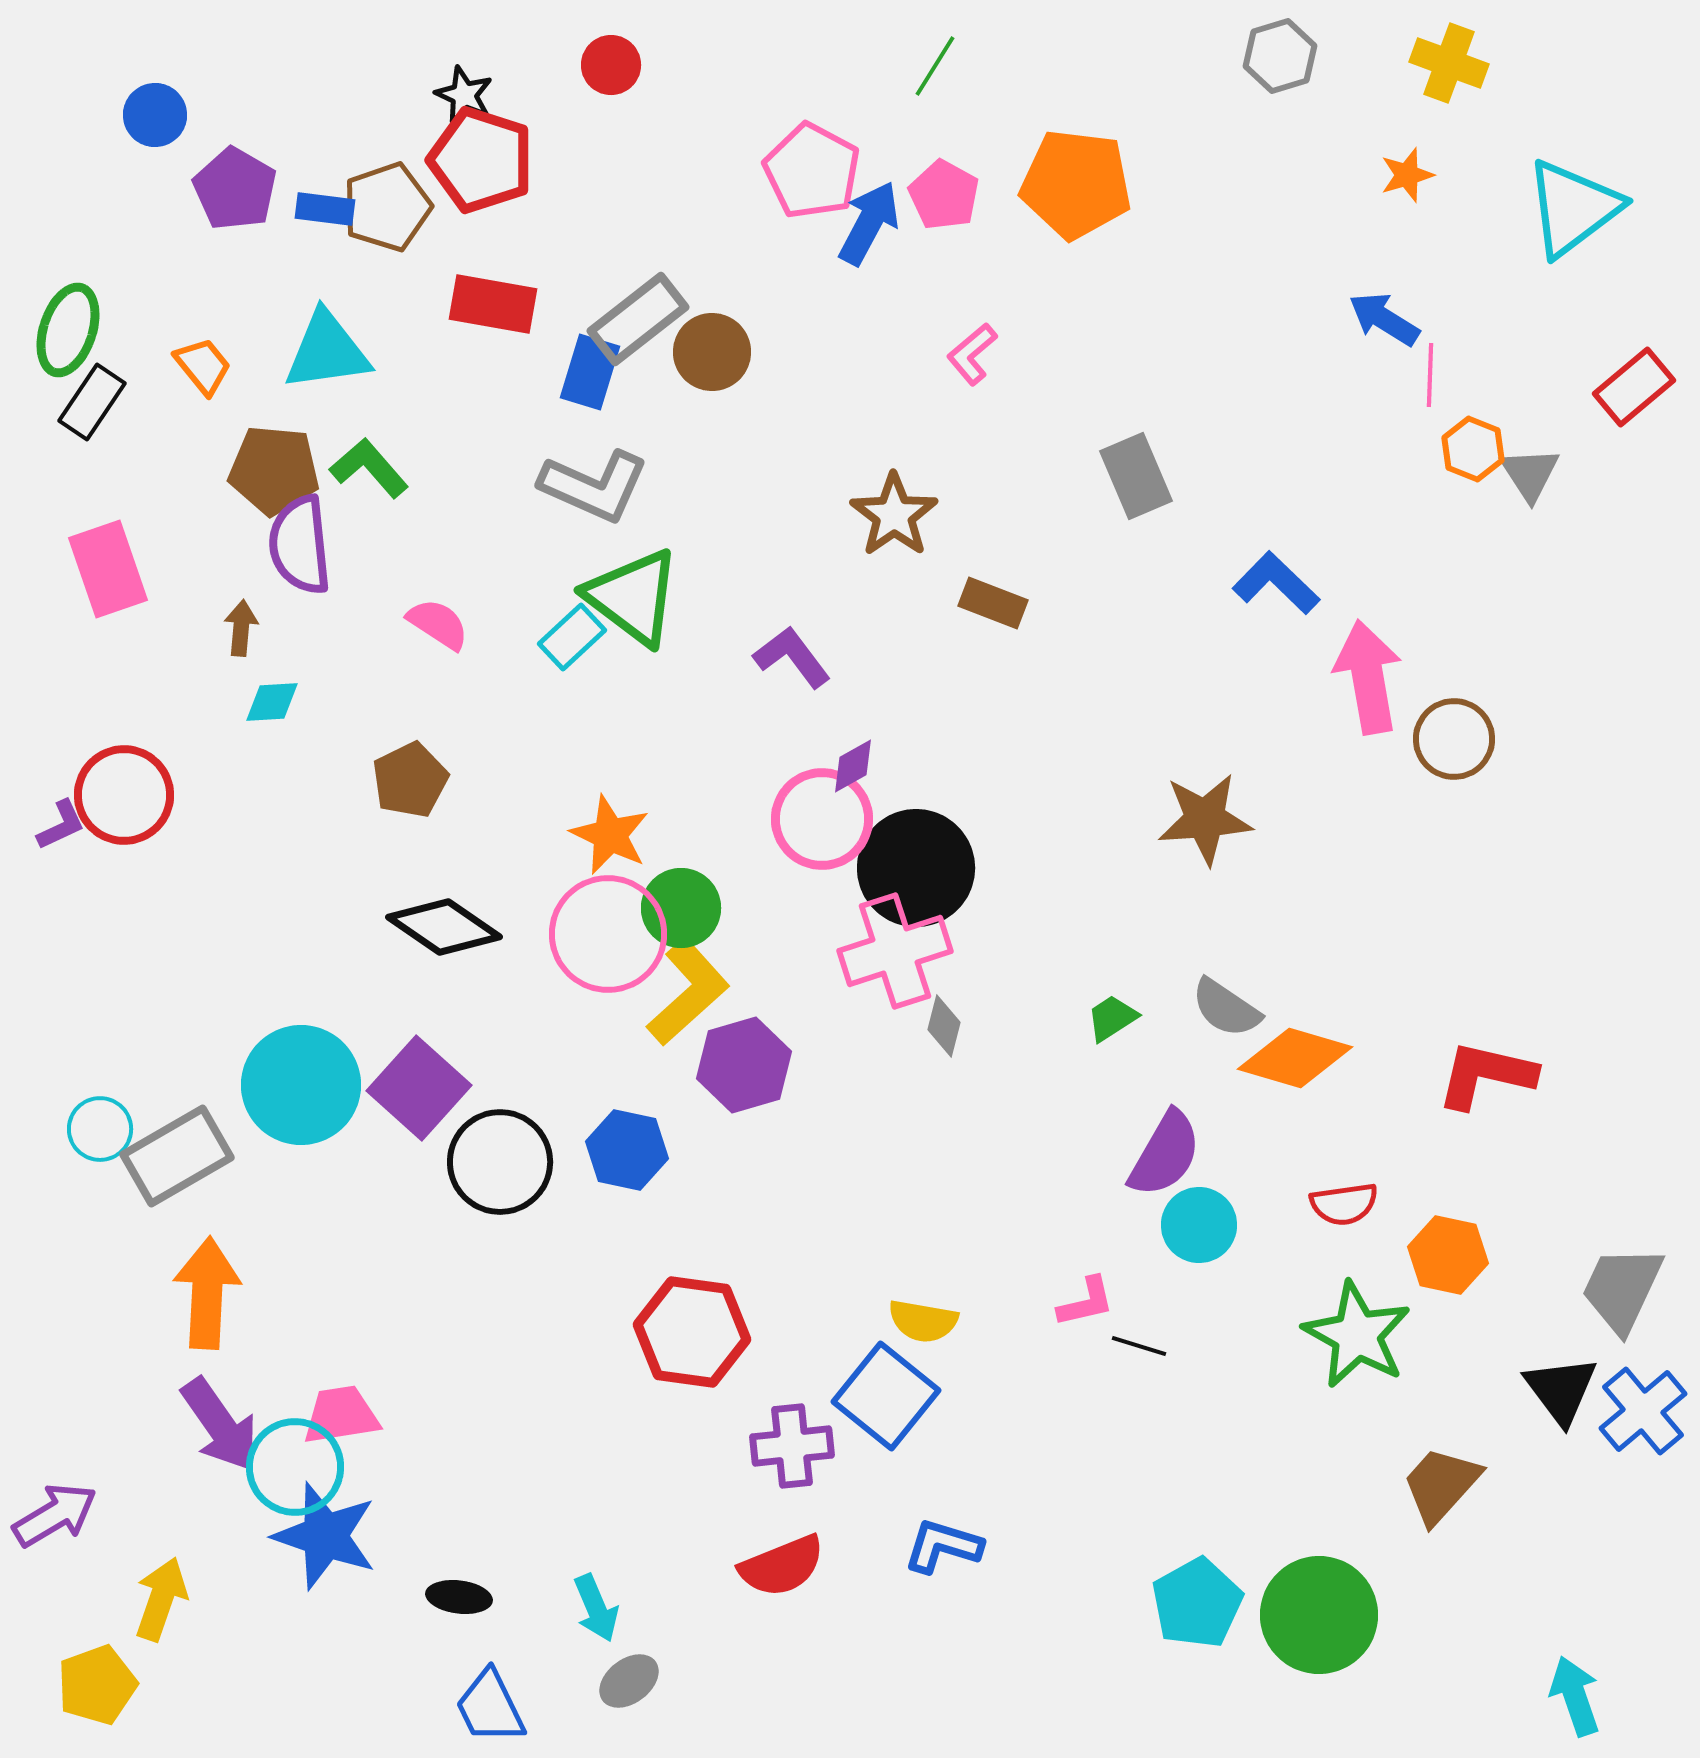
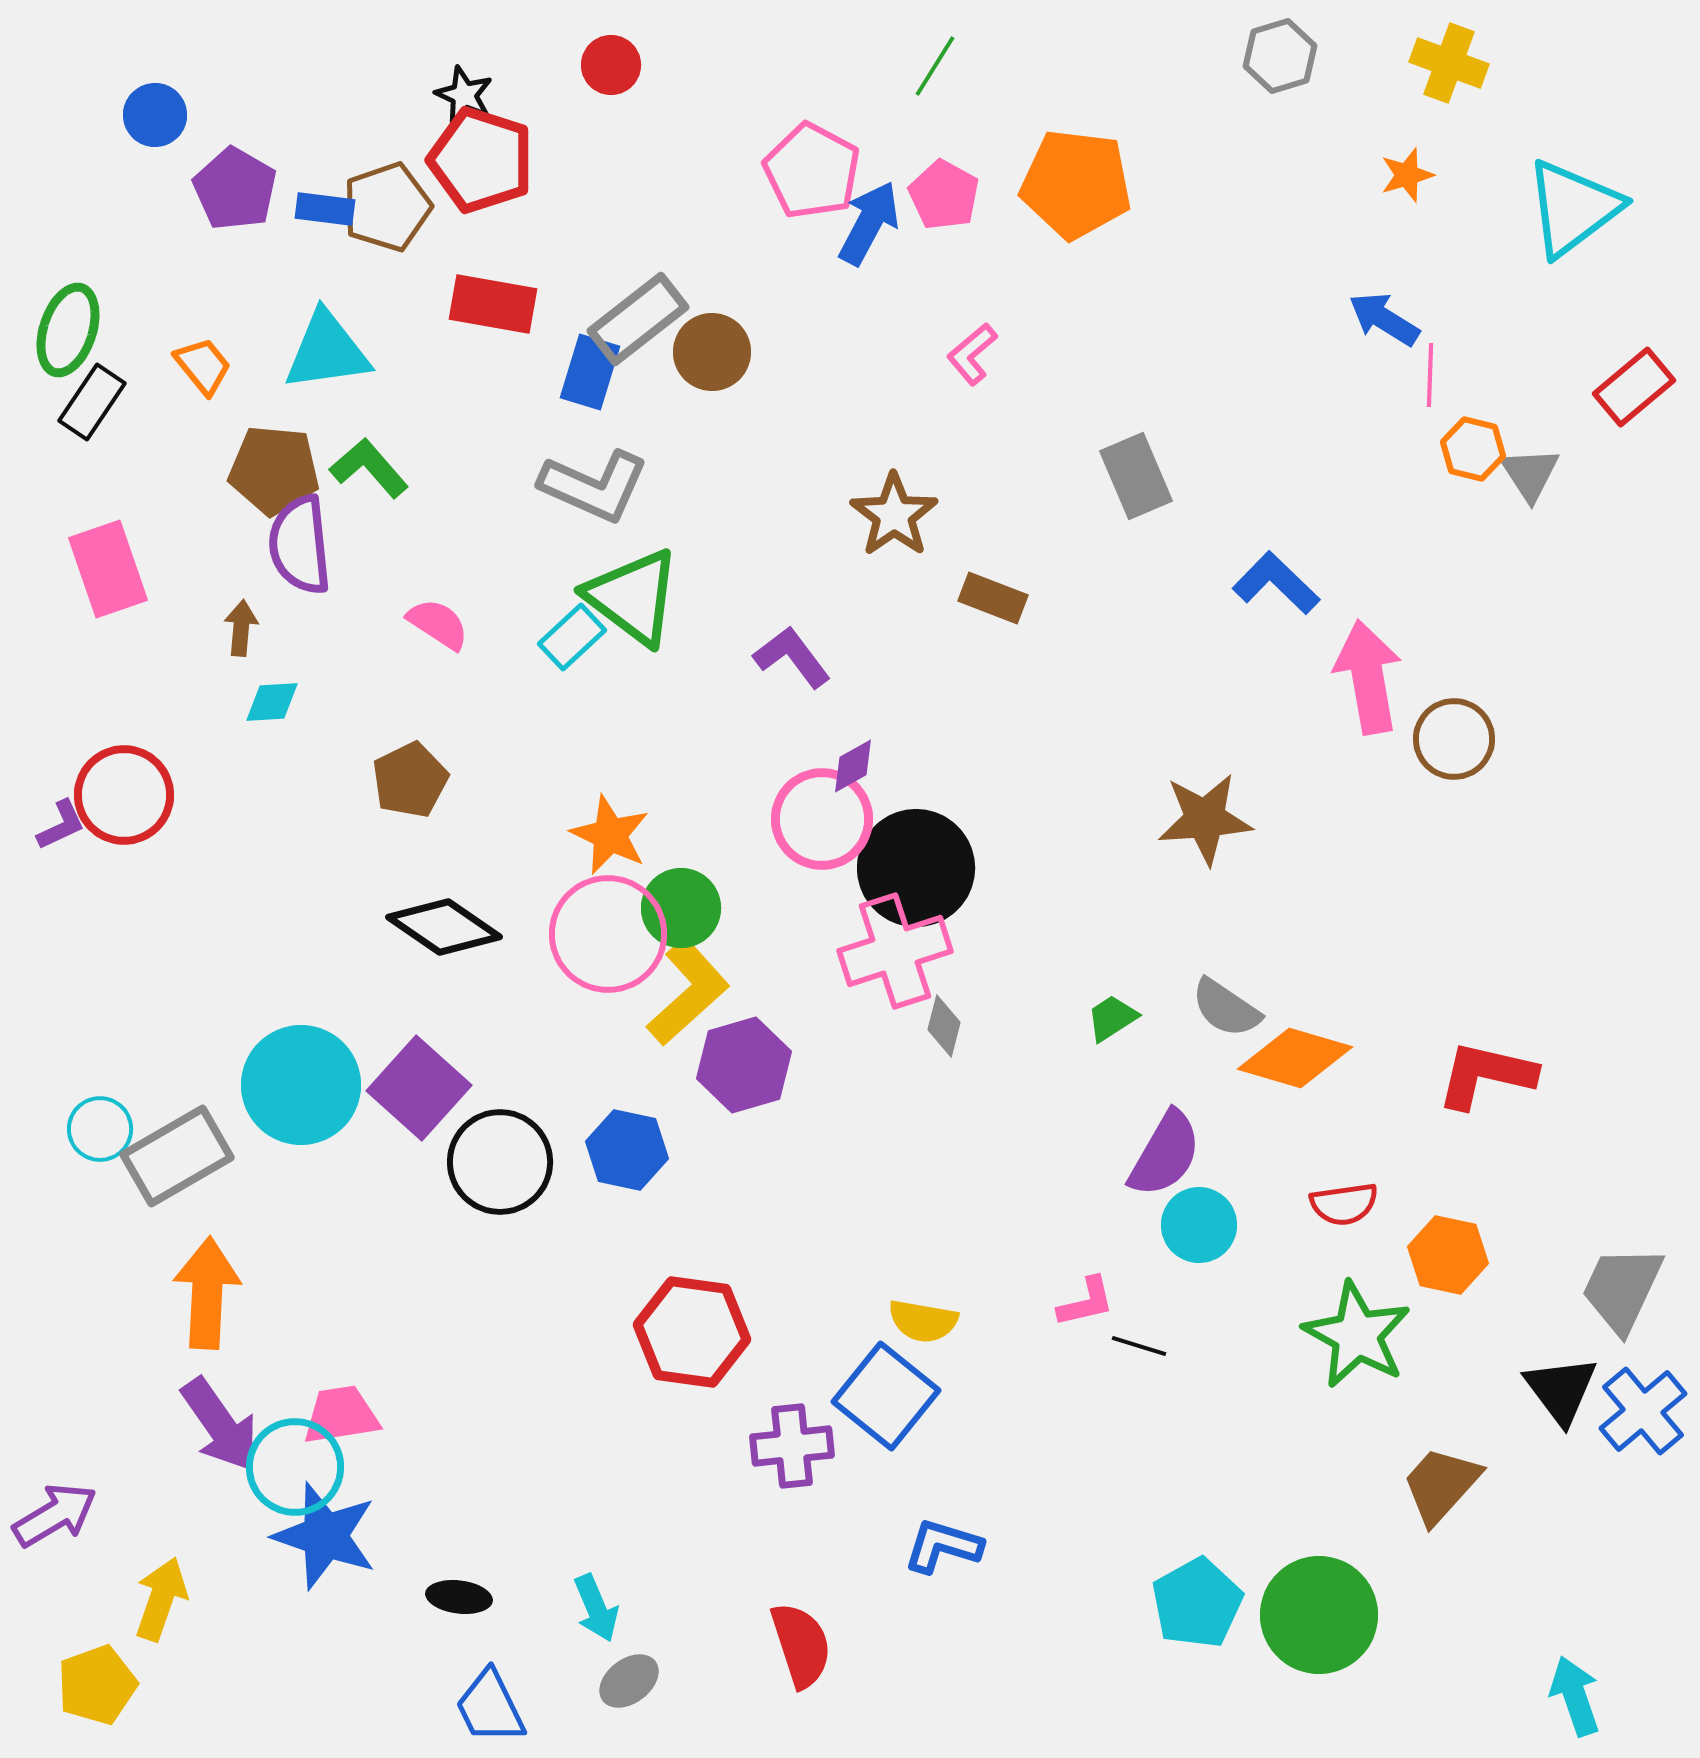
orange hexagon at (1473, 449): rotated 8 degrees counterclockwise
brown rectangle at (993, 603): moved 5 px up
red semicircle at (782, 1566): moved 19 px right, 79 px down; rotated 86 degrees counterclockwise
